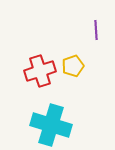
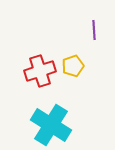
purple line: moved 2 px left
cyan cross: rotated 15 degrees clockwise
